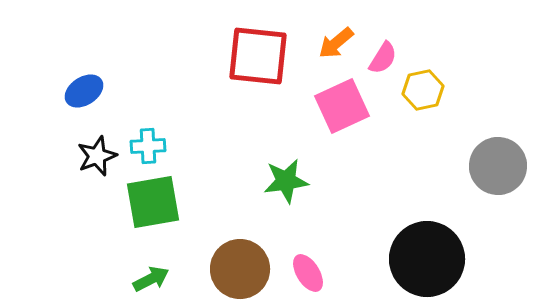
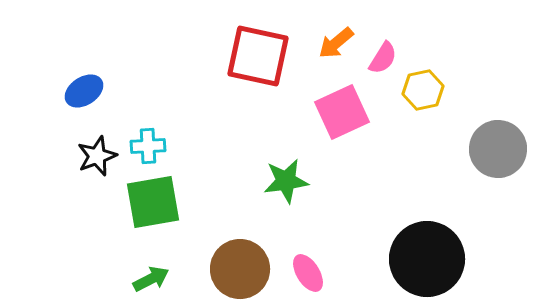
red square: rotated 6 degrees clockwise
pink square: moved 6 px down
gray circle: moved 17 px up
